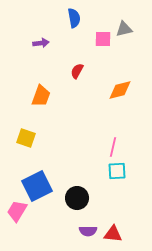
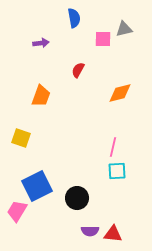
red semicircle: moved 1 px right, 1 px up
orange diamond: moved 3 px down
yellow square: moved 5 px left
purple semicircle: moved 2 px right
